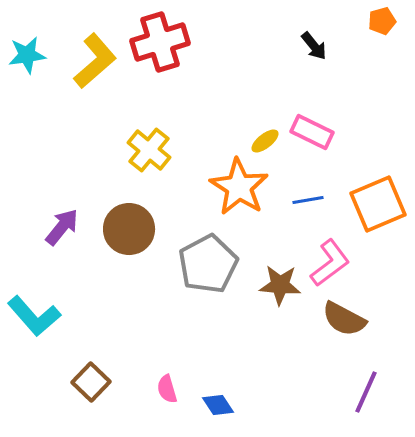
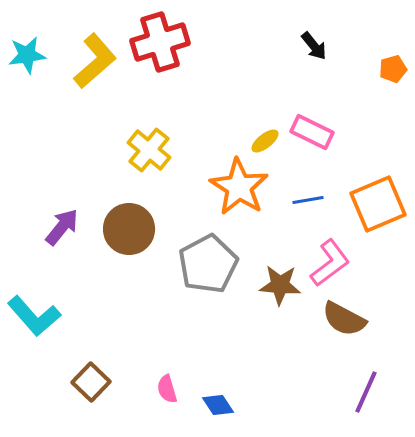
orange pentagon: moved 11 px right, 48 px down
